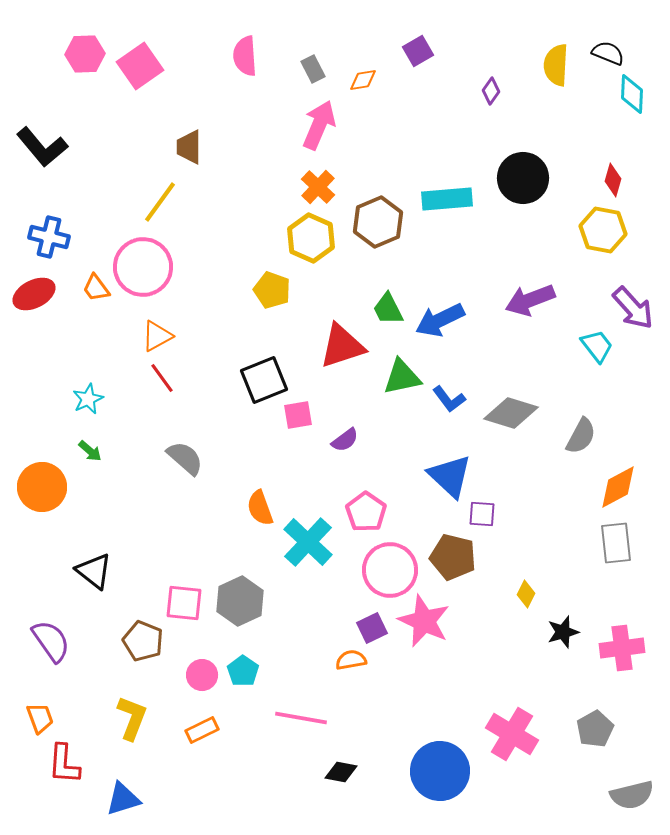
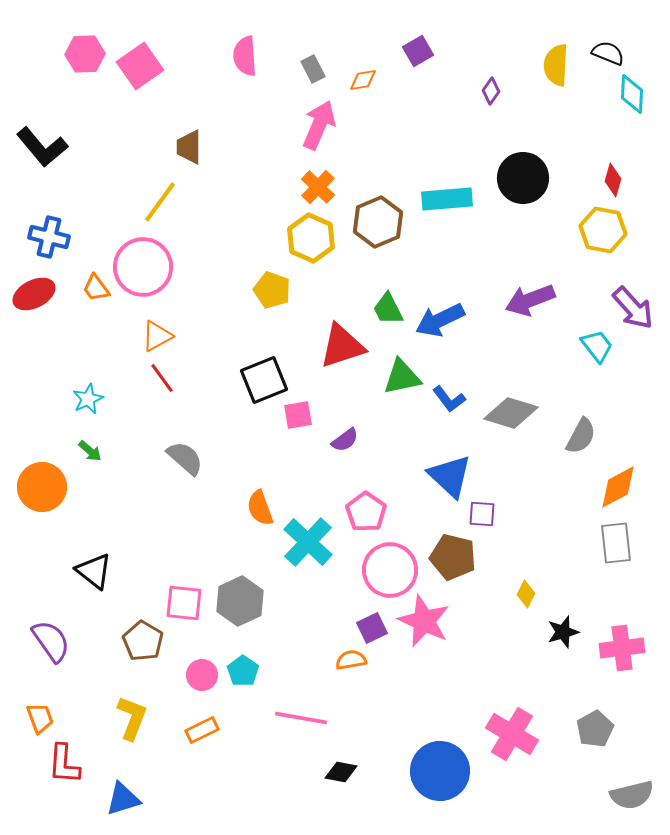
brown pentagon at (143, 641): rotated 9 degrees clockwise
